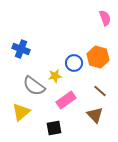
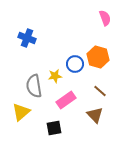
blue cross: moved 6 px right, 11 px up
blue circle: moved 1 px right, 1 px down
gray semicircle: rotated 45 degrees clockwise
